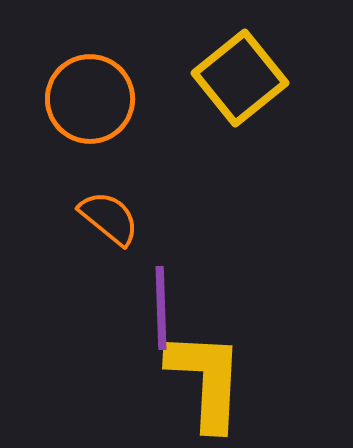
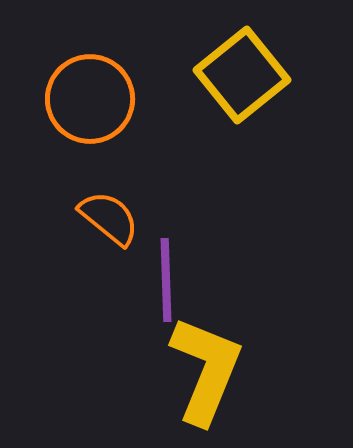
yellow square: moved 2 px right, 3 px up
purple line: moved 5 px right, 28 px up
yellow L-shape: moved 10 px up; rotated 19 degrees clockwise
